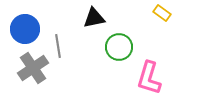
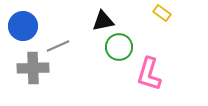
black triangle: moved 9 px right, 3 px down
blue circle: moved 2 px left, 3 px up
gray line: rotated 75 degrees clockwise
gray cross: rotated 32 degrees clockwise
pink L-shape: moved 4 px up
